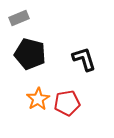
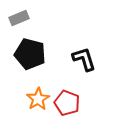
red pentagon: rotated 30 degrees clockwise
